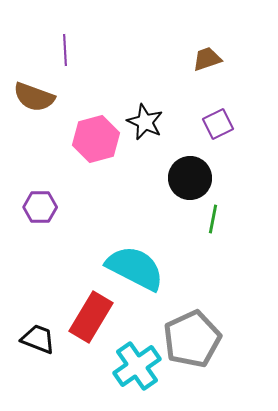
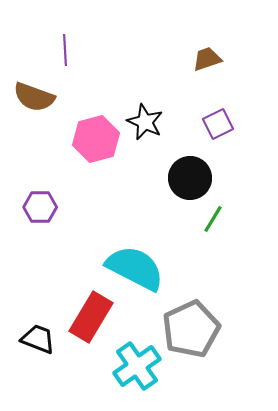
green line: rotated 20 degrees clockwise
gray pentagon: moved 1 px left, 10 px up
